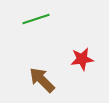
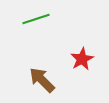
red star: rotated 20 degrees counterclockwise
